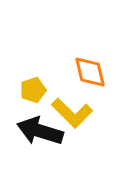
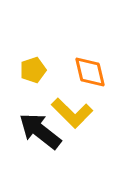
yellow pentagon: moved 20 px up
black arrow: rotated 21 degrees clockwise
